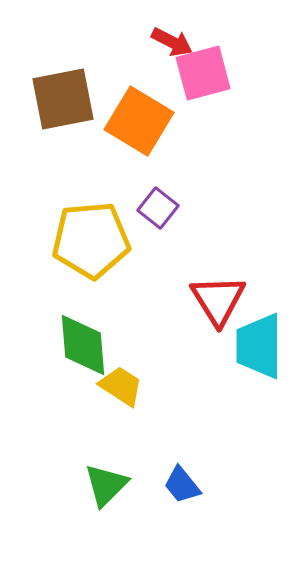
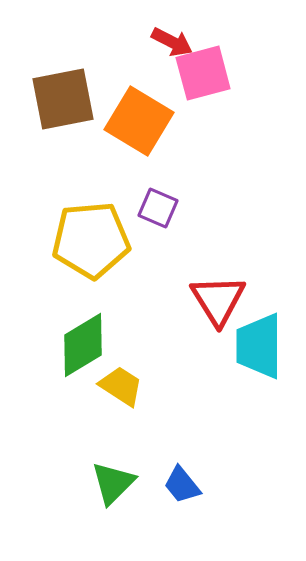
purple square: rotated 15 degrees counterclockwise
green diamond: rotated 64 degrees clockwise
green triangle: moved 7 px right, 2 px up
